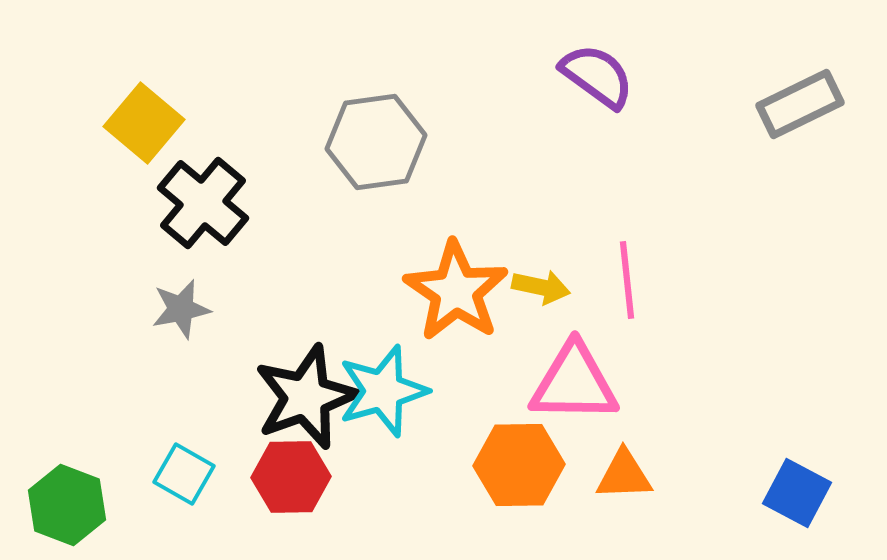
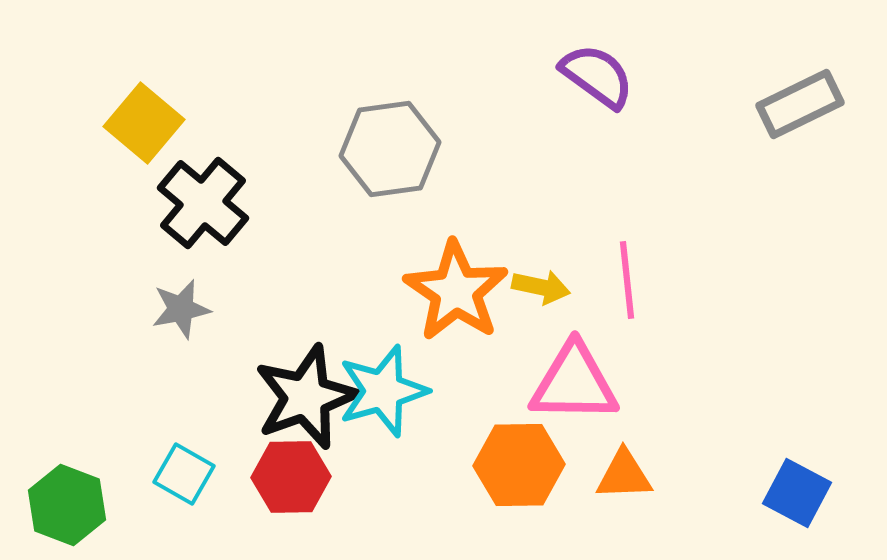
gray hexagon: moved 14 px right, 7 px down
